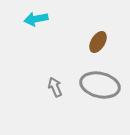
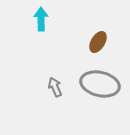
cyan arrow: moved 5 px right; rotated 100 degrees clockwise
gray ellipse: moved 1 px up
